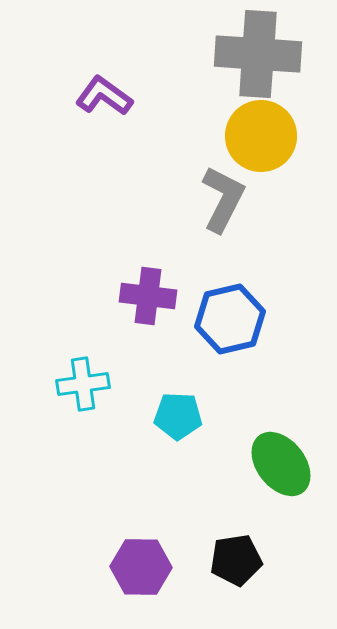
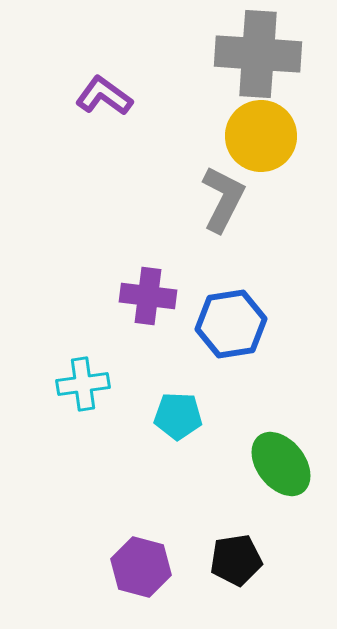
blue hexagon: moved 1 px right, 5 px down; rotated 4 degrees clockwise
purple hexagon: rotated 14 degrees clockwise
